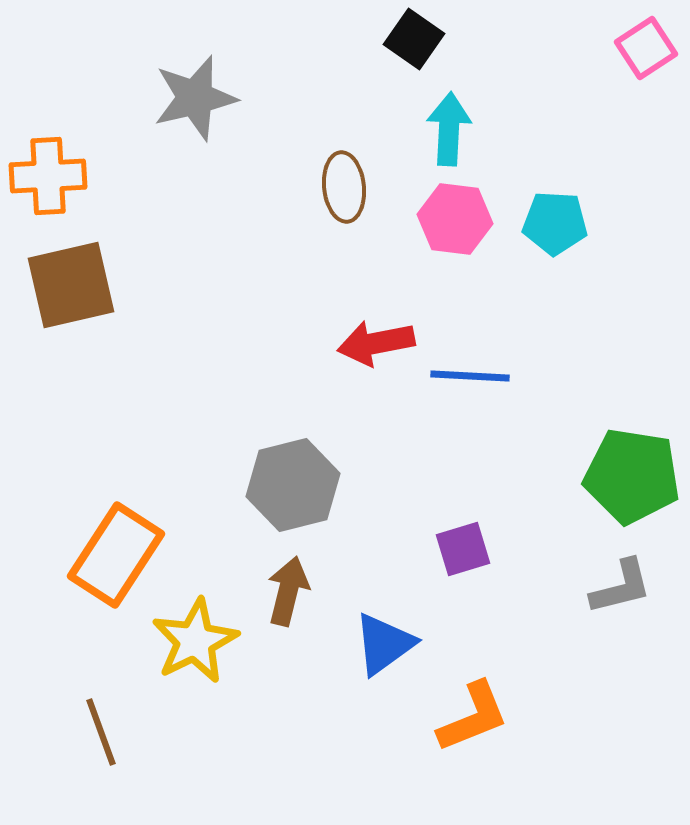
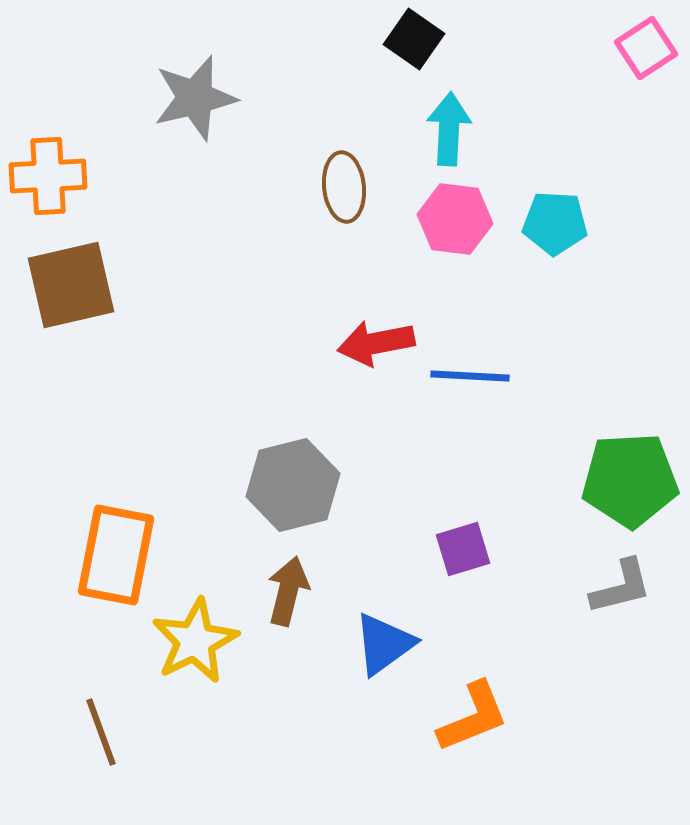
green pentagon: moved 2 px left, 4 px down; rotated 12 degrees counterclockwise
orange rectangle: rotated 22 degrees counterclockwise
